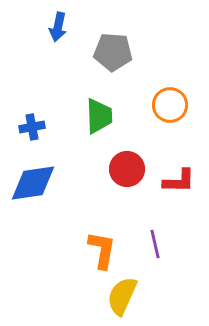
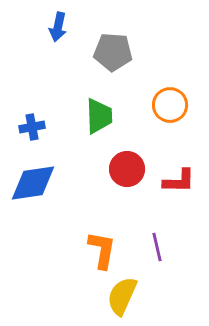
purple line: moved 2 px right, 3 px down
